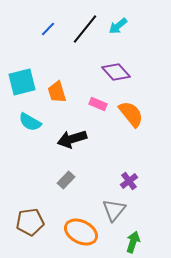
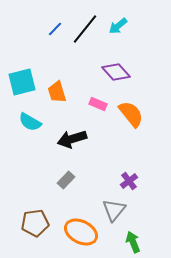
blue line: moved 7 px right
brown pentagon: moved 5 px right, 1 px down
green arrow: rotated 40 degrees counterclockwise
